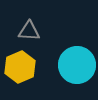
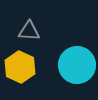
yellow hexagon: rotated 12 degrees counterclockwise
